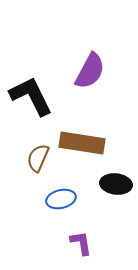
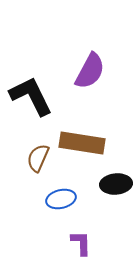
black ellipse: rotated 12 degrees counterclockwise
purple L-shape: rotated 8 degrees clockwise
